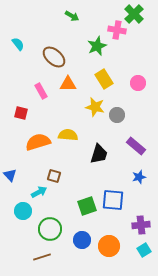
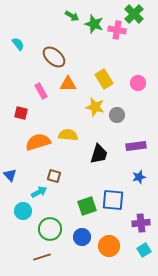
green star: moved 3 px left, 22 px up; rotated 30 degrees counterclockwise
purple rectangle: rotated 48 degrees counterclockwise
purple cross: moved 2 px up
blue circle: moved 3 px up
